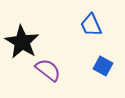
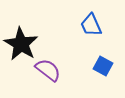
black star: moved 1 px left, 2 px down
